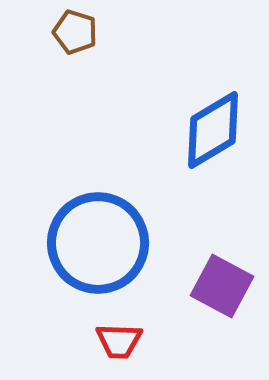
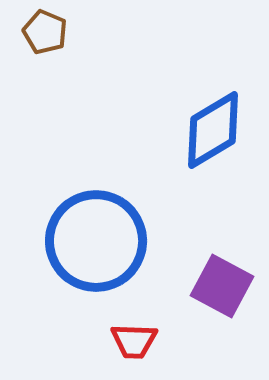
brown pentagon: moved 30 px left; rotated 6 degrees clockwise
blue circle: moved 2 px left, 2 px up
red trapezoid: moved 15 px right
